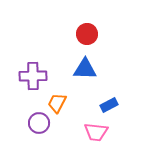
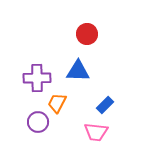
blue triangle: moved 7 px left, 2 px down
purple cross: moved 4 px right, 2 px down
blue rectangle: moved 4 px left; rotated 18 degrees counterclockwise
purple circle: moved 1 px left, 1 px up
